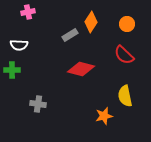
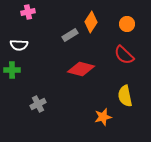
gray cross: rotated 35 degrees counterclockwise
orange star: moved 1 px left, 1 px down
